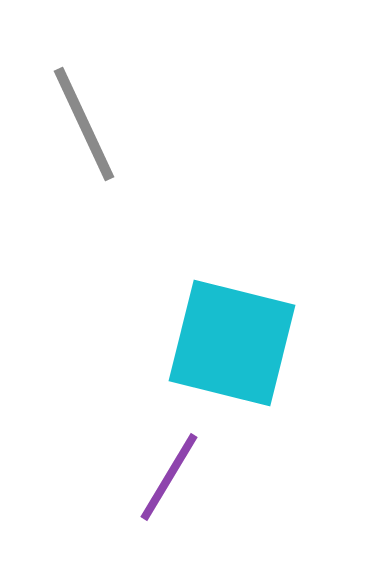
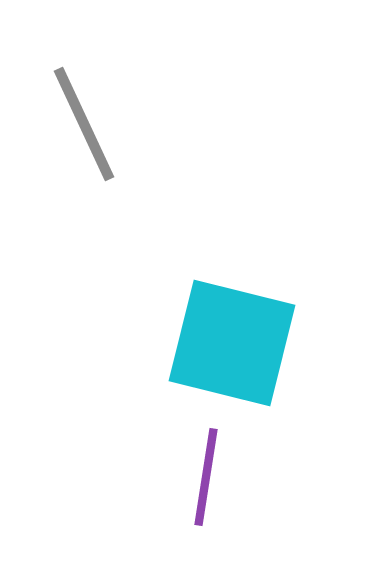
purple line: moved 37 px right; rotated 22 degrees counterclockwise
